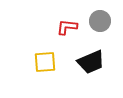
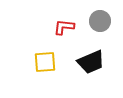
red L-shape: moved 3 px left
